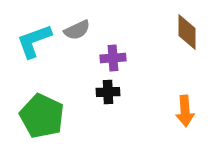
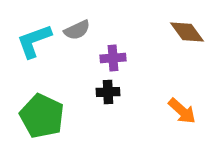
brown diamond: rotated 36 degrees counterclockwise
orange arrow: moved 3 px left; rotated 44 degrees counterclockwise
